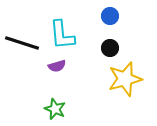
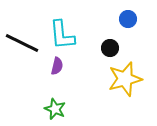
blue circle: moved 18 px right, 3 px down
black line: rotated 8 degrees clockwise
purple semicircle: rotated 60 degrees counterclockwise
